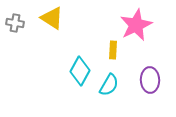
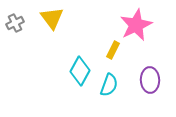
yellow triangle: rotated 20 degrees clockwise
gray cross: rotated 36 degrees counterclockwise
yellow rectangle: rotated 24 degrees clockwise
cyan semicircle: rotated 10 degrees counterclockwise
